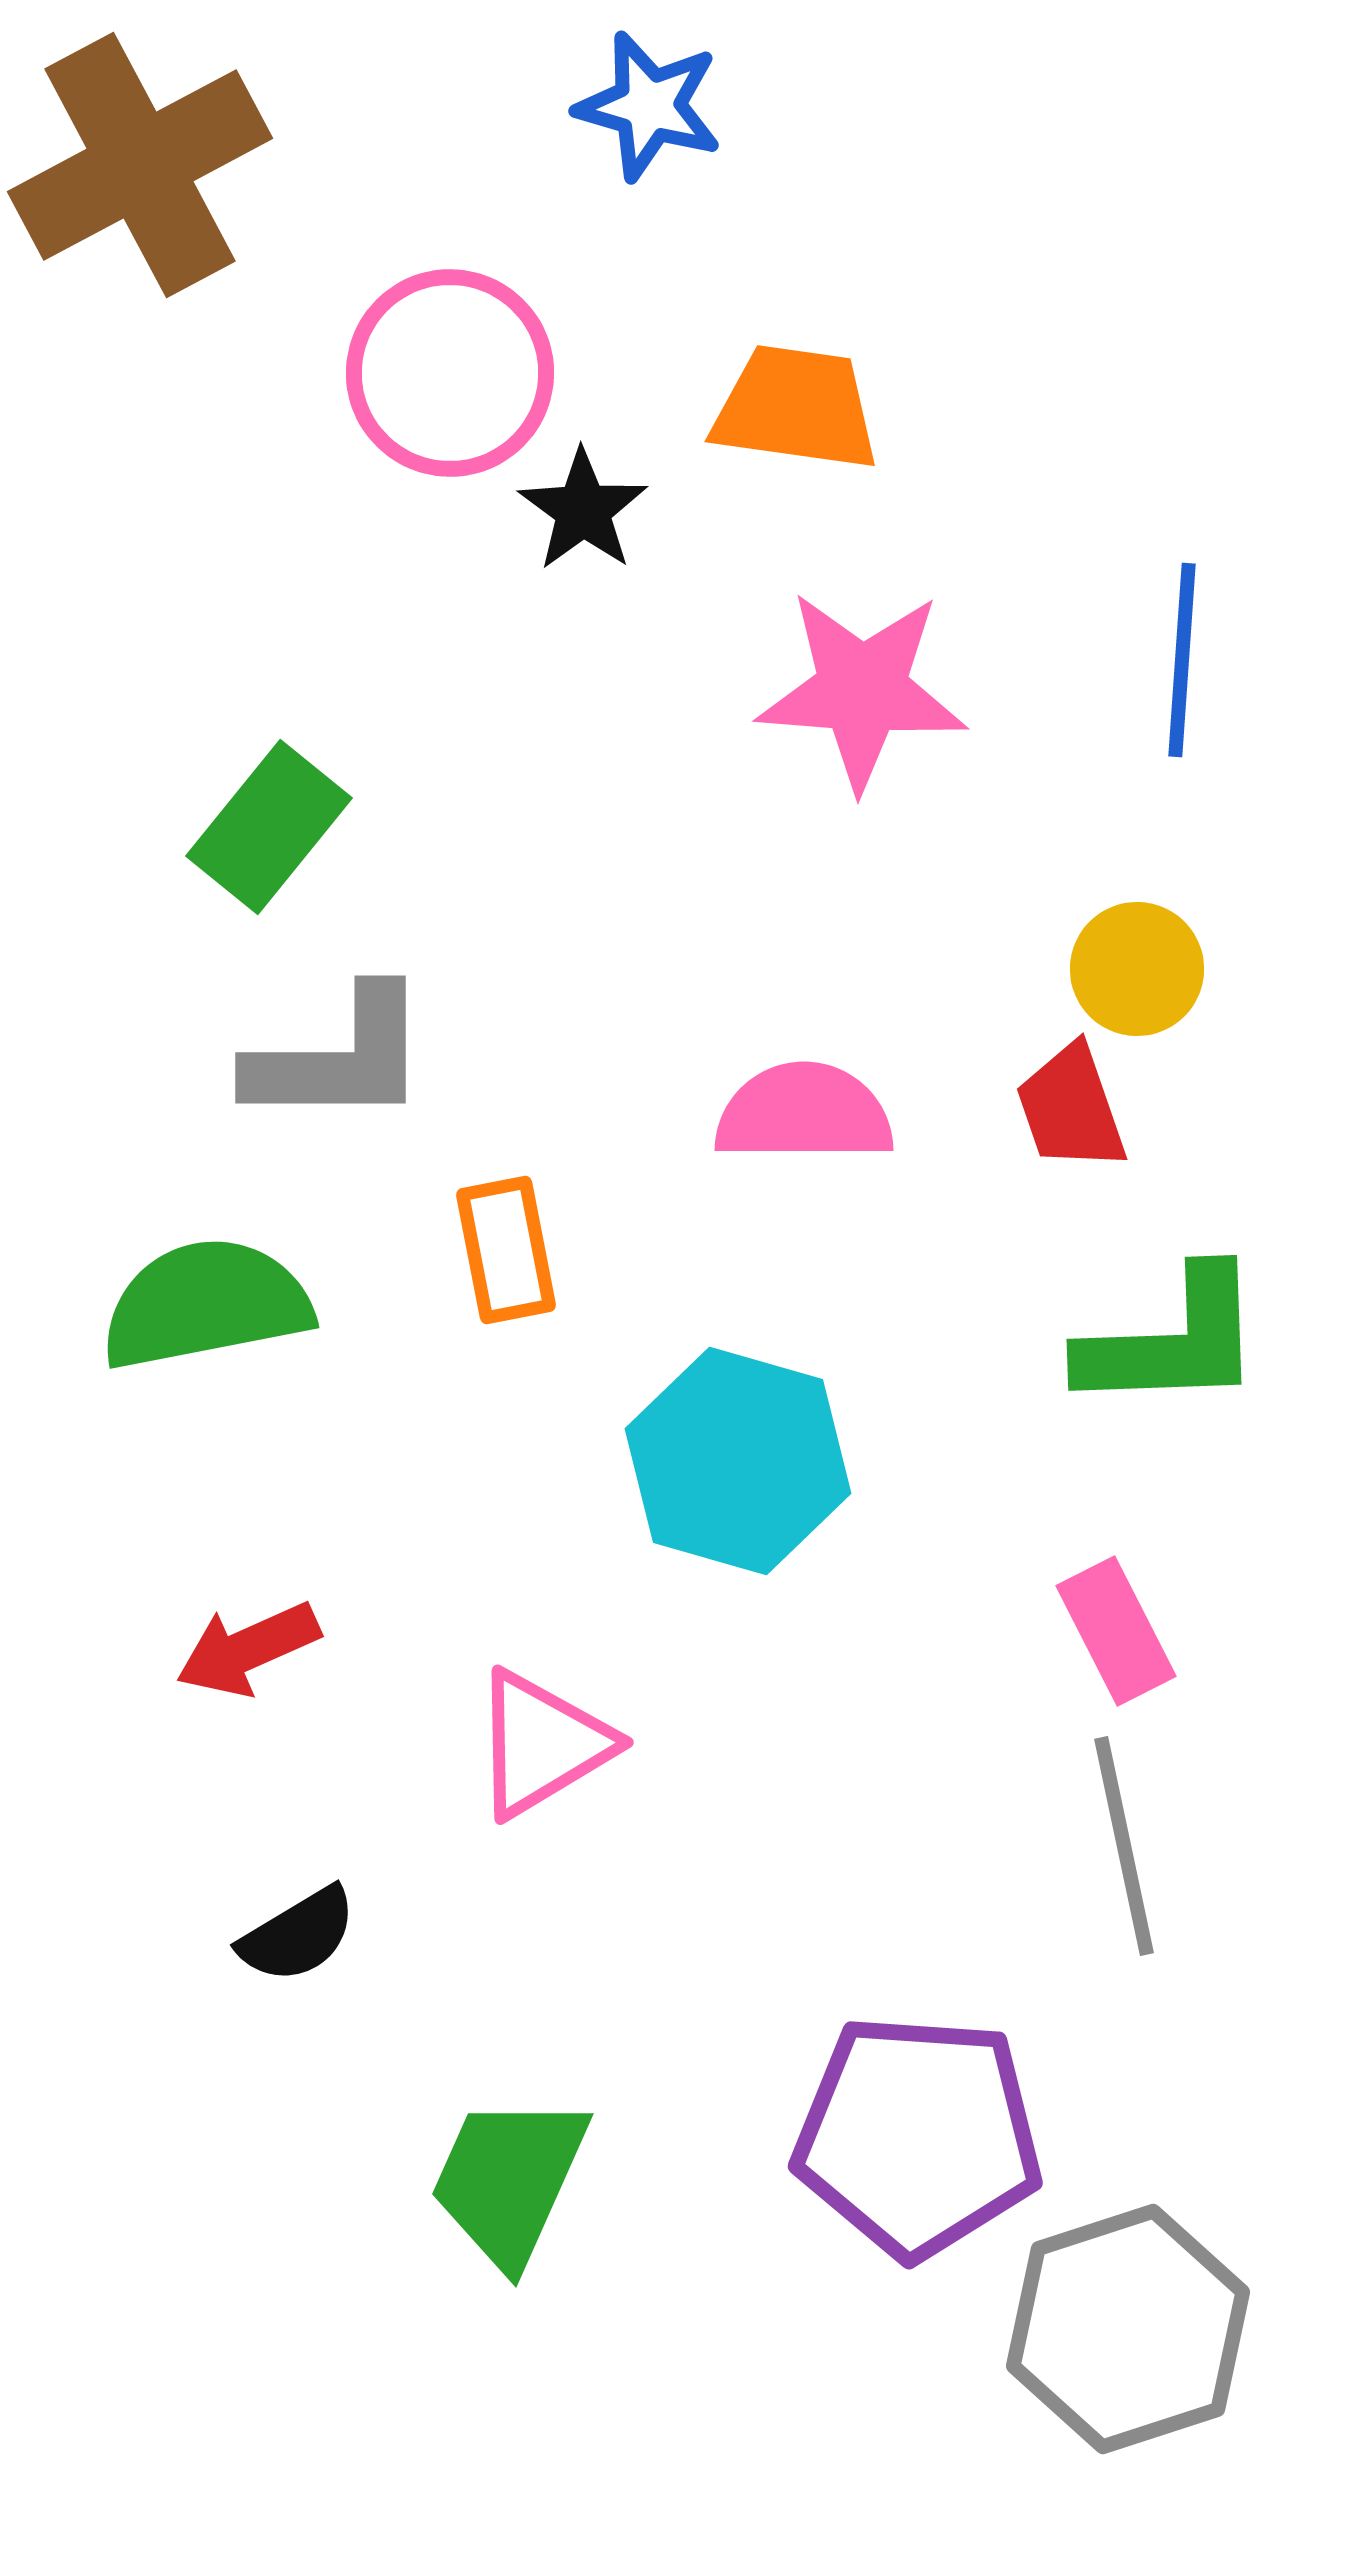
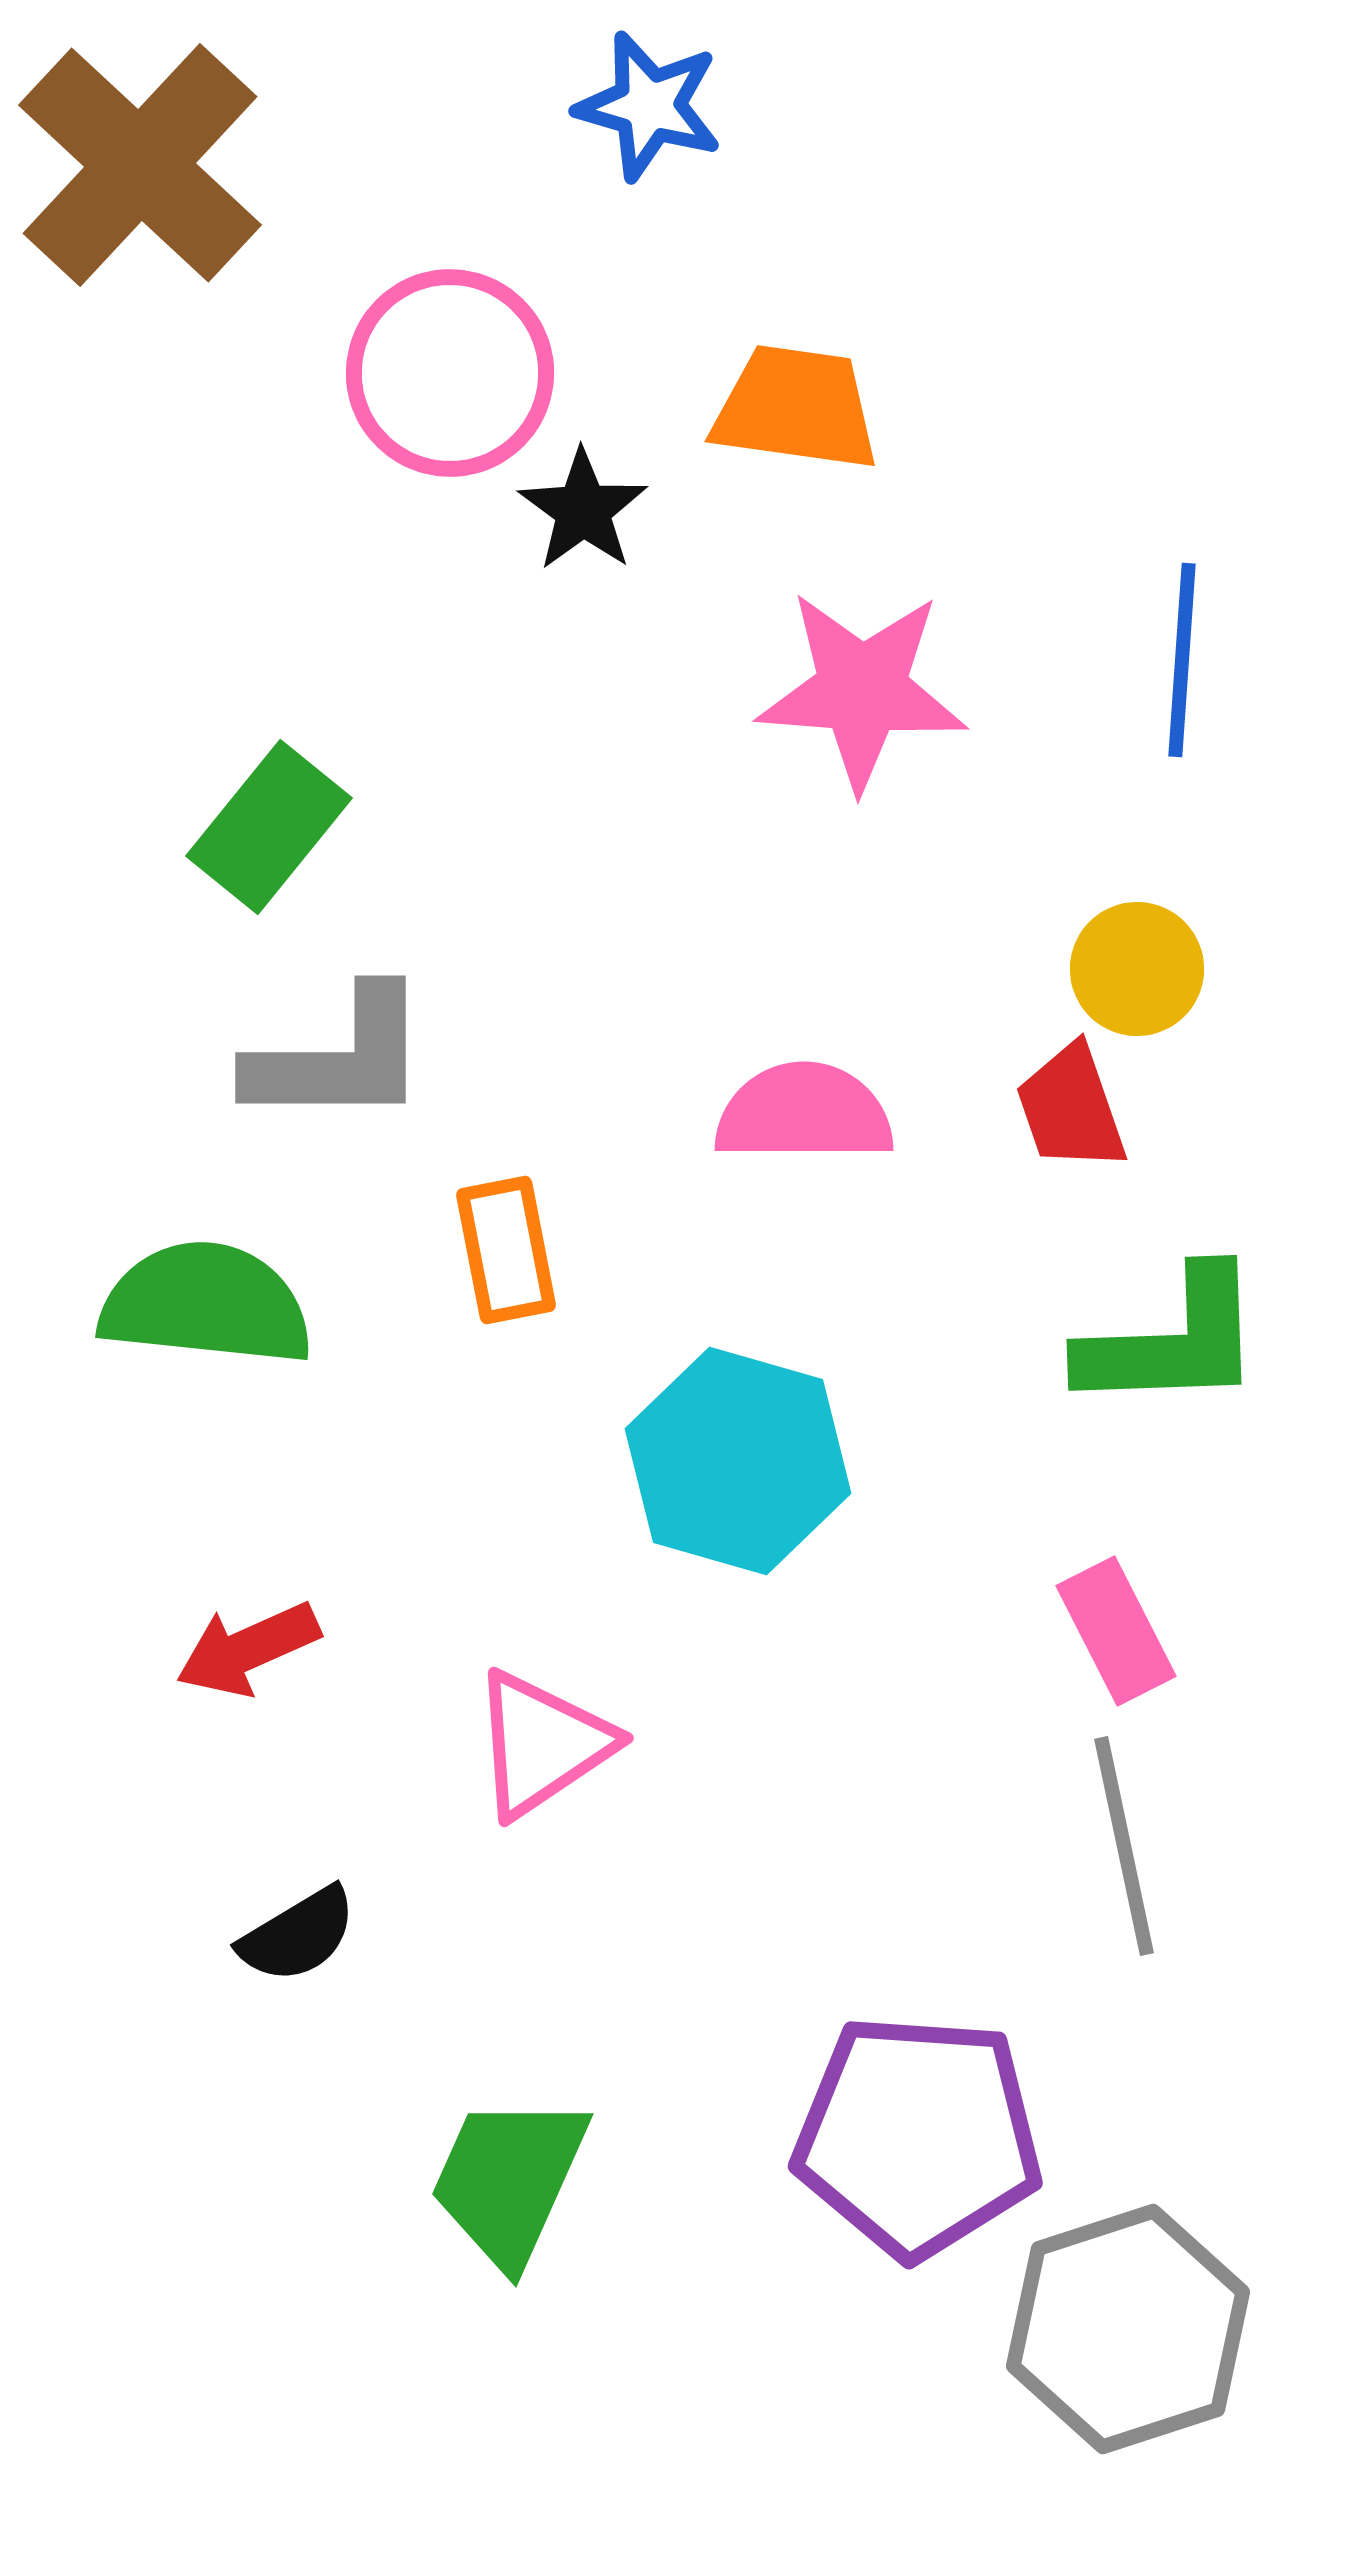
brown cross: rotated 19 degrees counterclockwise
green semicircle: rotated 17 degrees clockwise
pink triangle: rotated 3 degrees counterclockwise
